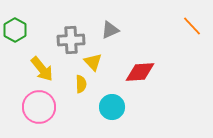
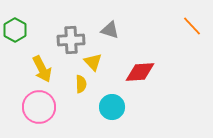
gray triangle: rotated 42 degrees clockwise
yellow arrow: rotated 12 degrees clockwise
